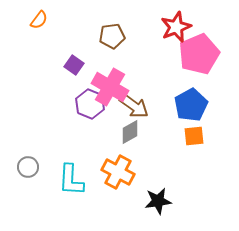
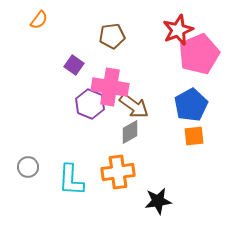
red star: moved 2 px right, 3 px down
pink cross: rotated 21 degrees counterclockwise
orange cross: rotated 36 degrees counterclockwise
